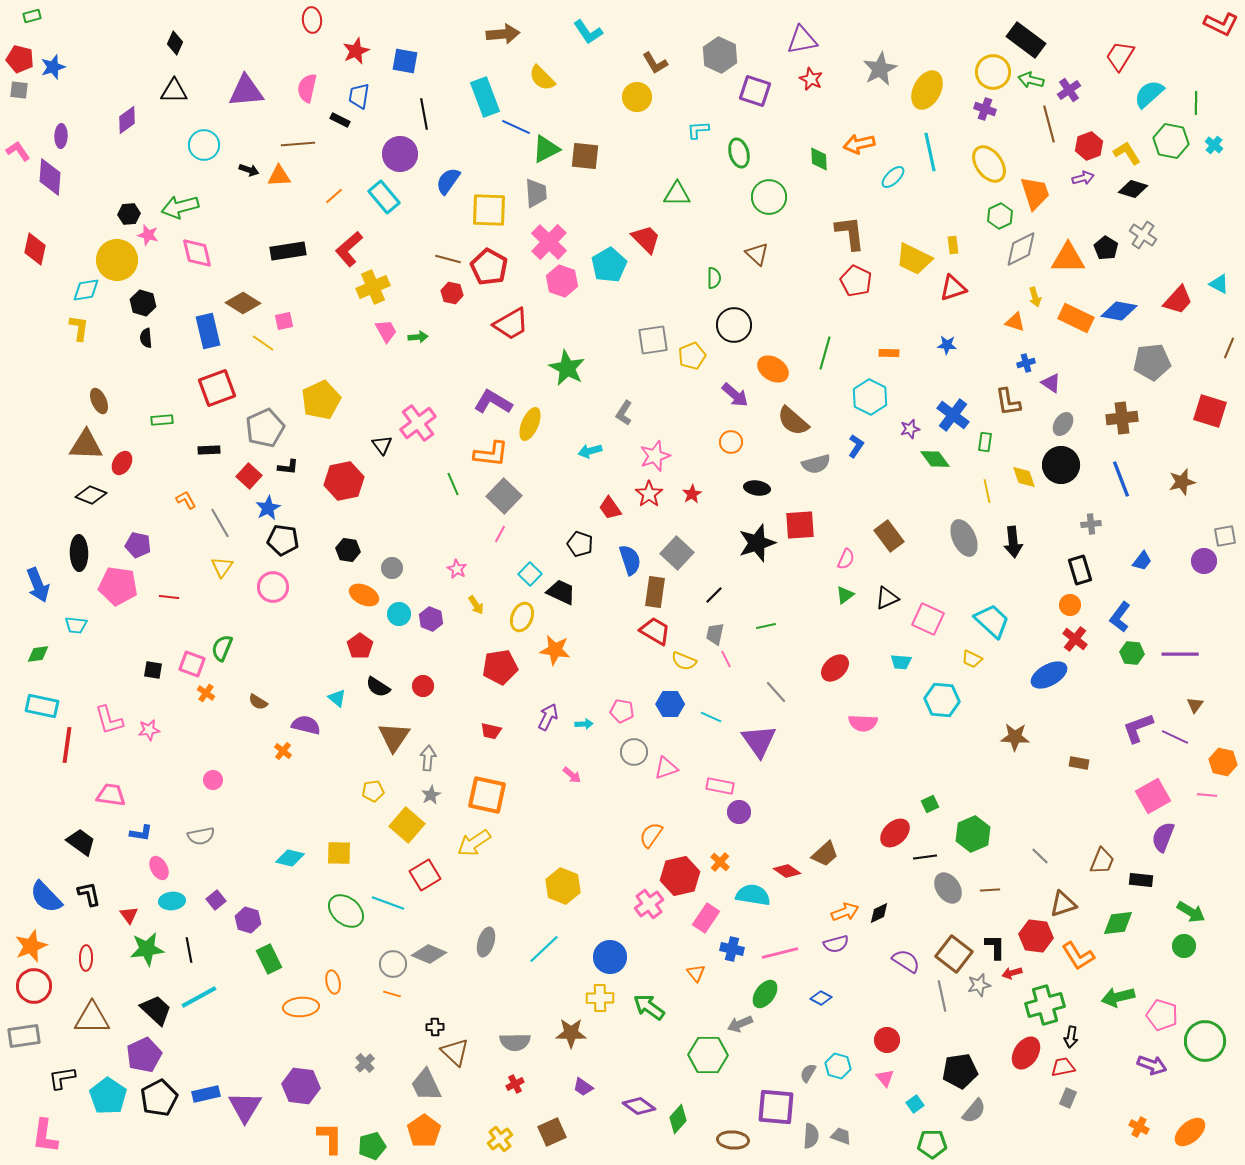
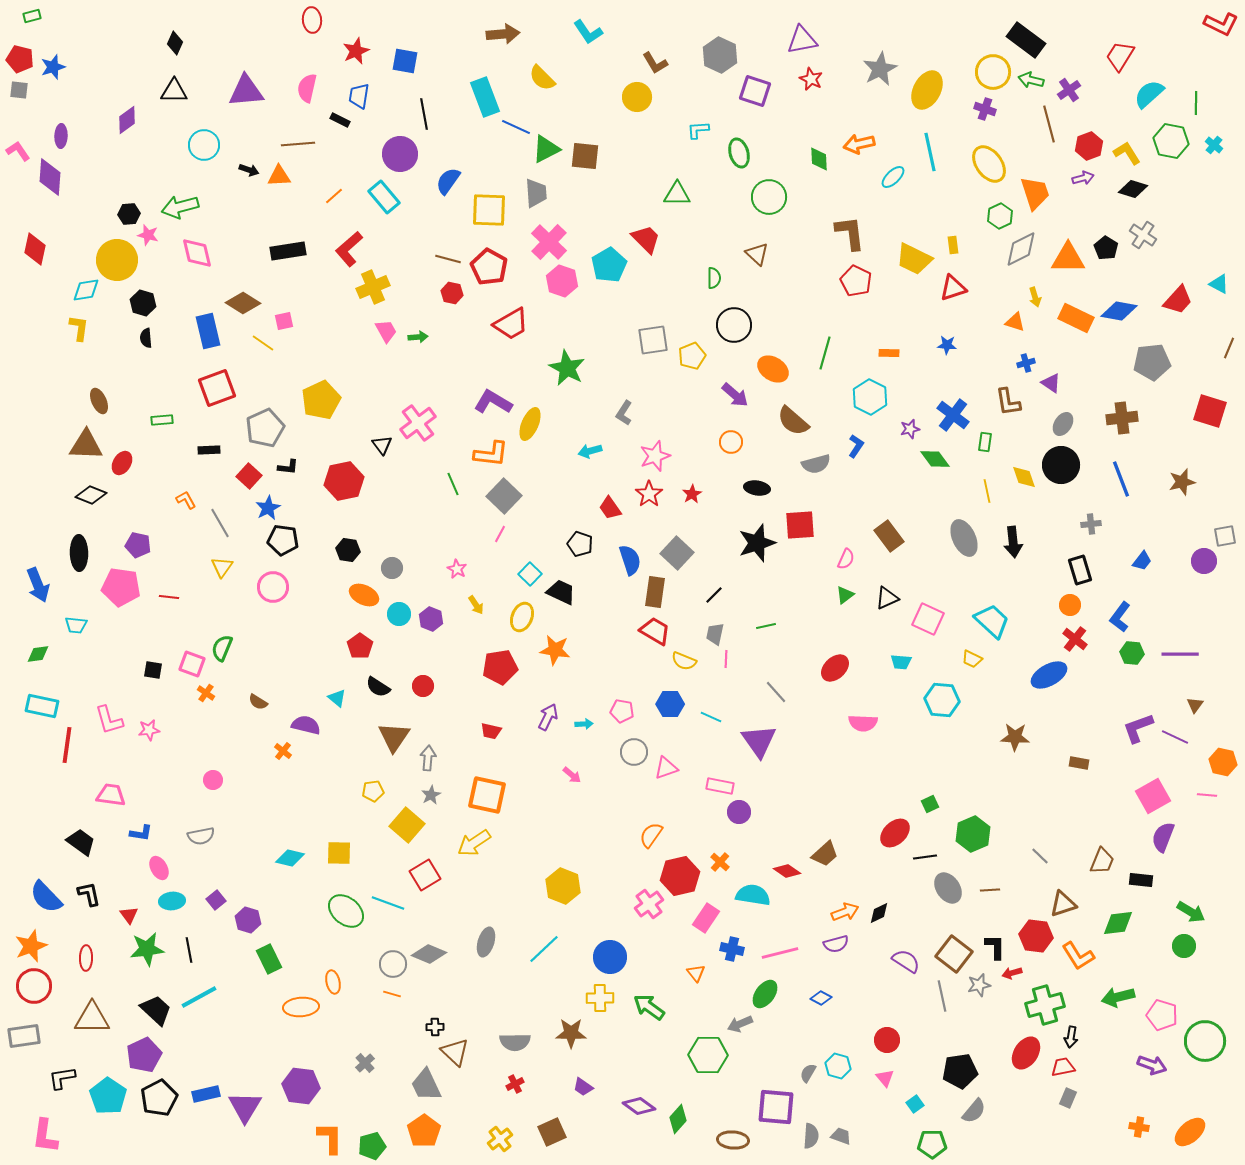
pink pentagon at (118, 586): moved 3 px right, 1 px down
pink line at (726, 659): rotated 30 degrees clockwise
orange cross at (1139, 1127): rotated 18 degrees counterclockwise
